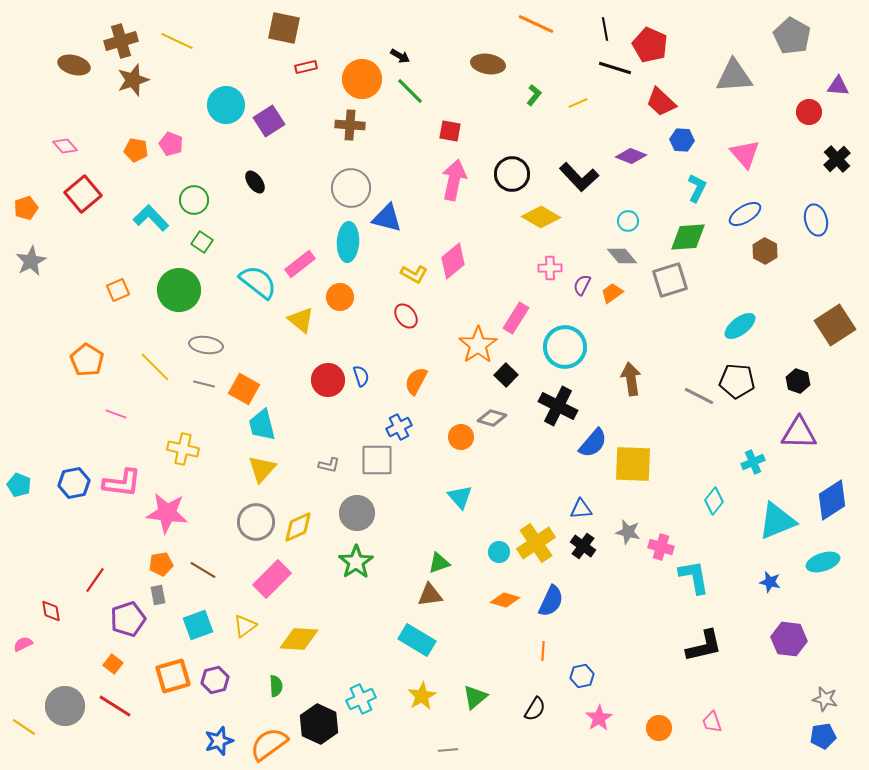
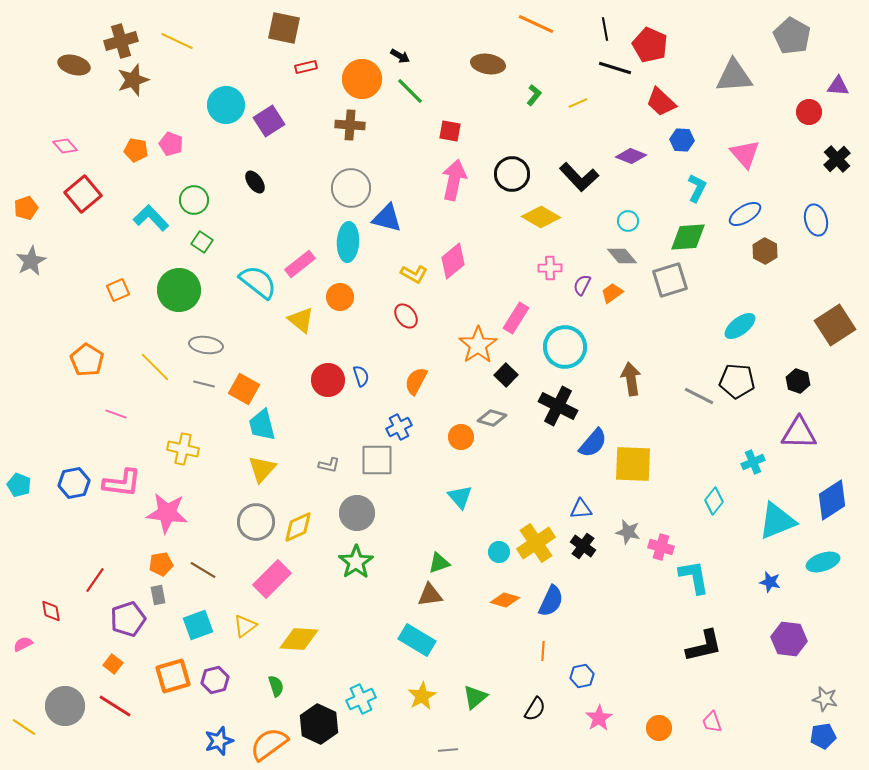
green semicircle at (276, 686): rotated 15 degrees counterclockwise
